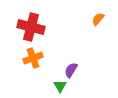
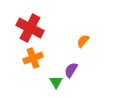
orange semicircle: moved 15 px left, 22 px down
red cross: moved 1 px left, 1 px down; rotated 12 degrees clockwise
green triangle: moved 4 px left, 4 px up
